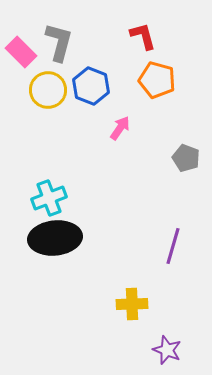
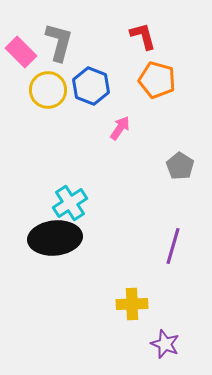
gray pentagon: moved 6 px left, 8 px down; rotated 12 degrees clockwise
cyan cross: moved 21 px right, 5 px down; rotated 12 degrees counterclockwise
purple star: moved 2 px left, 6 px up
